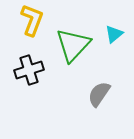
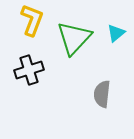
cyan triangle: moved 2 px right, 1 px up
green triangle: moved 1 px right, 7 px up
gray semicircle: moved 3 px right; rotated 28 degrees counterclockwise
